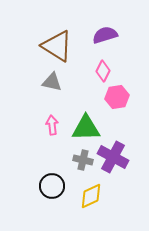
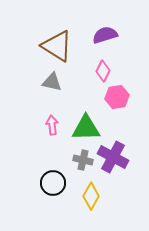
black circle: moved 1 px right, 3 px up
yellow diamond: rotated 36 degrees counterclockwise
